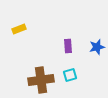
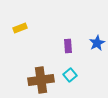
yellow rectangle: moved 1 px right, 1 px up
blue star: moved 4 px up; rotated 14 degrees counterclockwise
cyan square: rotated 24 degrees counterclockwise
